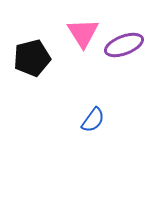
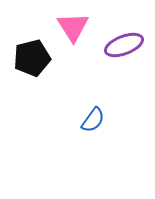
pink triangle: moved 10 px left, 6 px up
